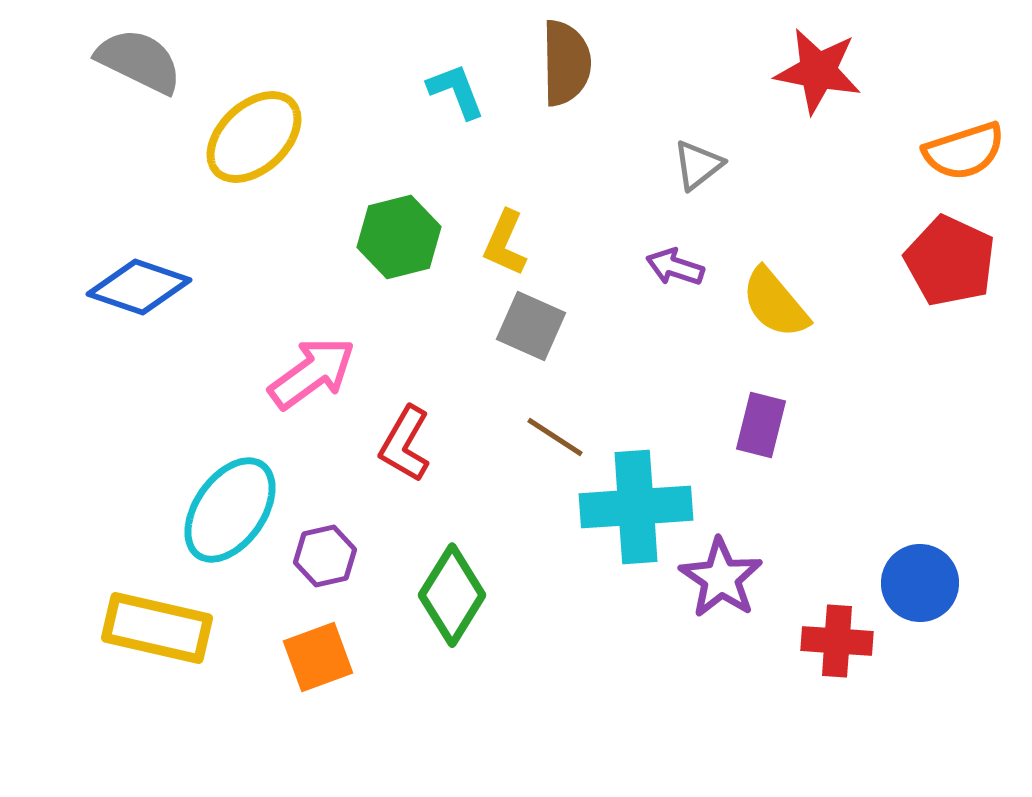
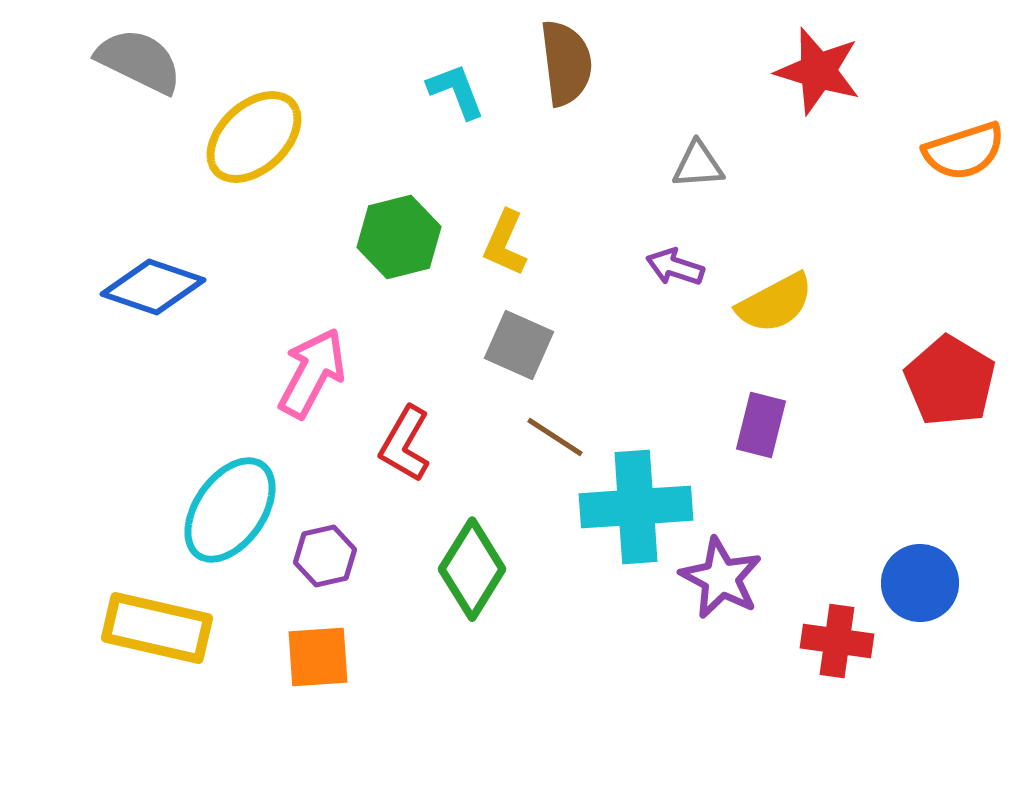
brown semicircle: rotated 6 degrees counterclockwise
red star: rotated 6 degrees clockwise
gray triangle: rotated 34 degrees clockwise
red pentagon: moved 120 px down; rotated 6 degrees clockwise
blue diamond: moved 14 px right
yellow semicircle: rotated 78 degrees counterclockwise
gray square: moved 12 px left, 19 px down
pink arrow: rotated 26 degrees counterclockwise
purple star: rotated 6 degrees counterclockwise
green diamond: moved 20 px right, 26 px up
red cross: rotated 4 degrees clockwise
orange square: rotated 16 degrees clockwise
